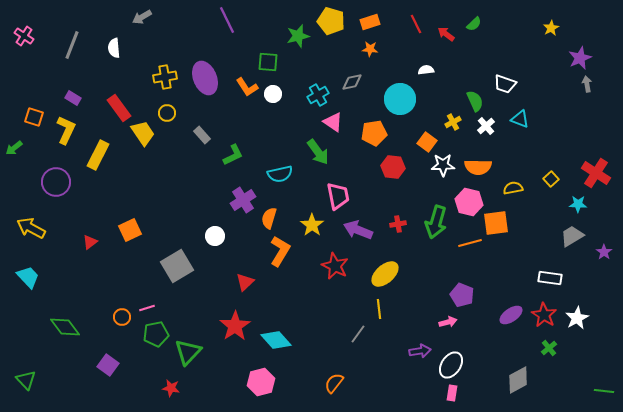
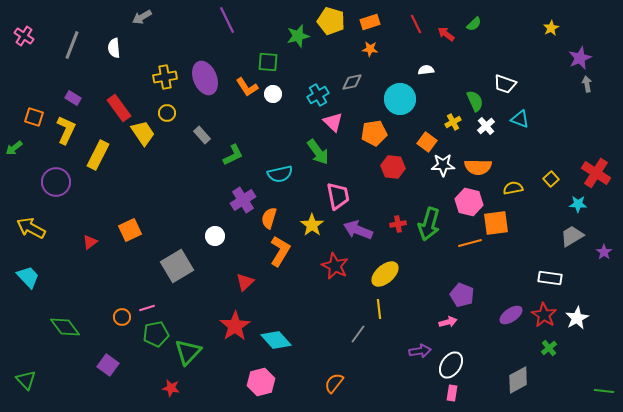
pink triangle at (333, 122): rotated 10 degrees clockwise
green arrow at (436, 222): moved 7 px left, 2 px down
